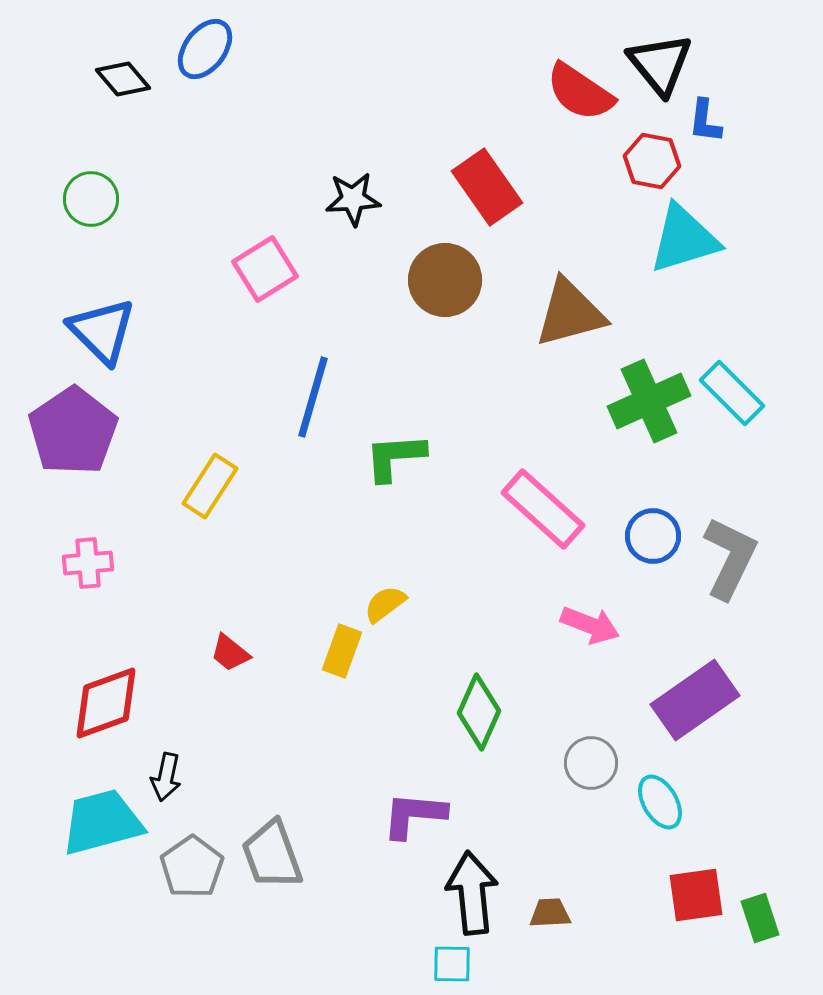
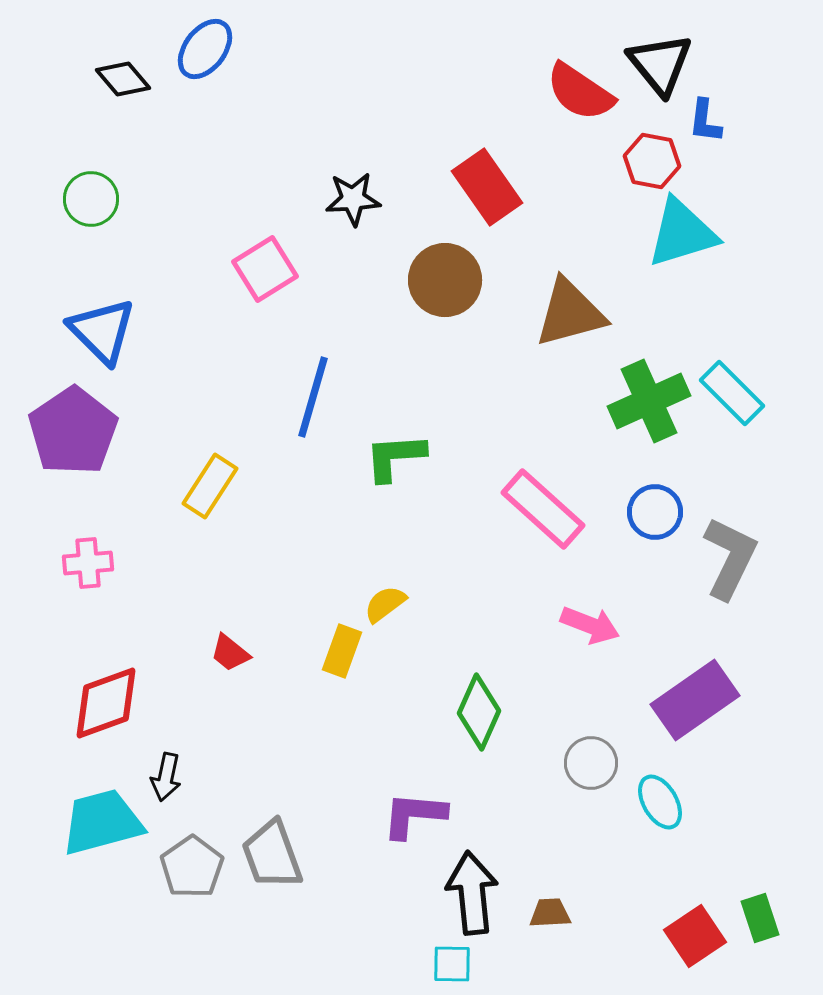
cyan triangle at (684, 239): moved 2 px left, 6 px up
blue circle at (653, 536): moved 2 px right, 24 px up
red square at (696, 895): moved 1 px left, 41 px down; rotated 26 degrees counterclockwise
